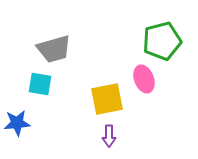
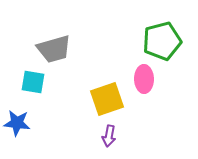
pink ellipse: rotated 20 degrees clockwise
cyan square: moved 7 px left, 2 px up
yellow square: rotated 8 degrees counterclockwise
blue star: rotated 12 degrees clockwise
purple arrow: rotated 10 degrees clockwise
